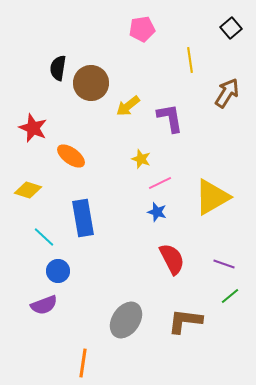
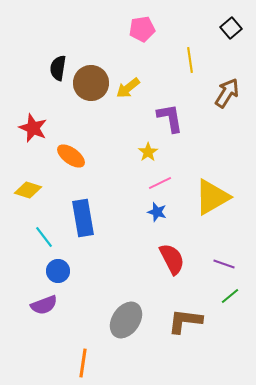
yellow arrow: moved 18 px up
yellow star: moved 7 px right, 7 px up; rotated 18 degrees clockwise
cyan line: rotated 10 degrees clockwise
